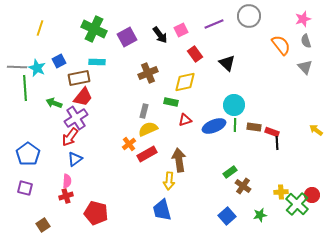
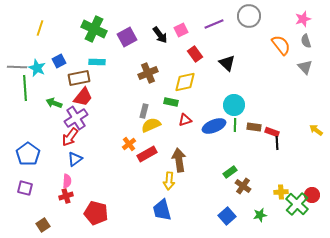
yellow semicircle at (148, 129): moved 3 px right, 4 px up
